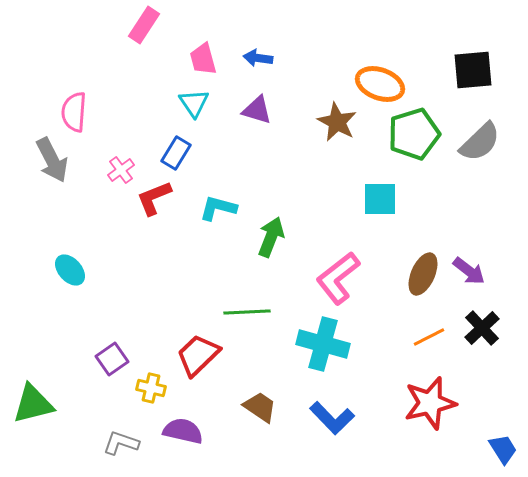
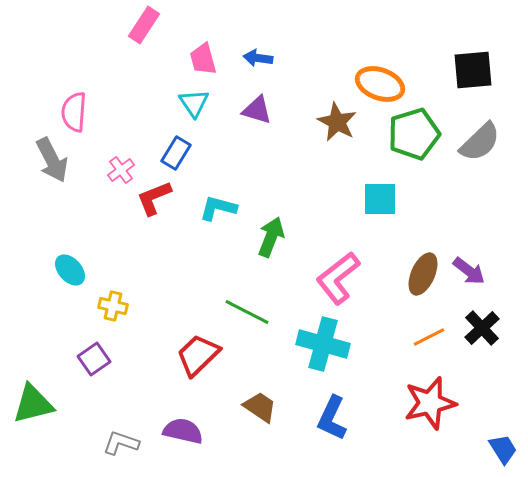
green line: rotated 30 degrees clockwise
purple square: moved 18 px left
yellow cross: moved 38 px left, 82 px up
blue L-shape: rotated 69 degrees clockwise
